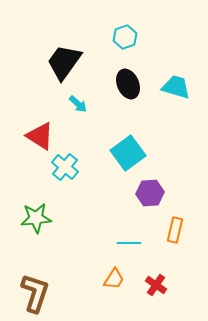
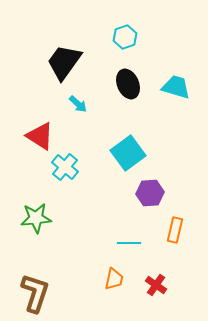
orange trapezoid: rotated 20 degrees counterclockwise
